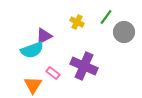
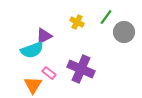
purple cross: moved 3 px left, 3 px down
pink rectangle: moved 4 px left
